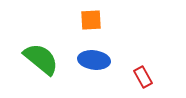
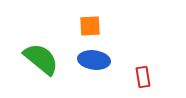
orange square: moved 1 px left, 6 px down
red rectangle: rotated 20 degrees clockwise
